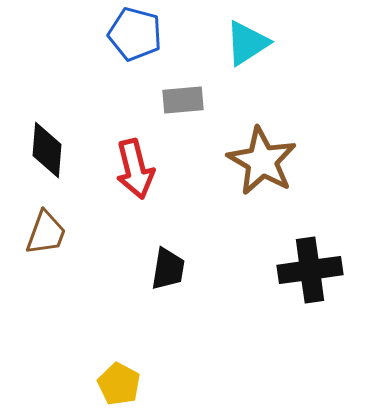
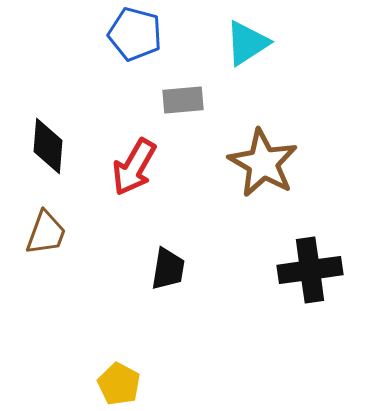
black diamond: moved 1 px right, 4 px up
brown star: moved 1 px right, 2 px down
red arrow: moved 1 px left, 2 px up; rotated 44 degrees clockwise
